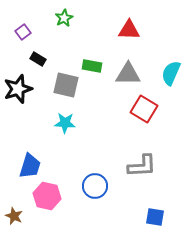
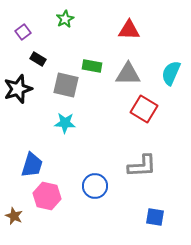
green star: moved 1 px right, 1 px down
blue trapezoid: moved 2 px right, 1 px up
